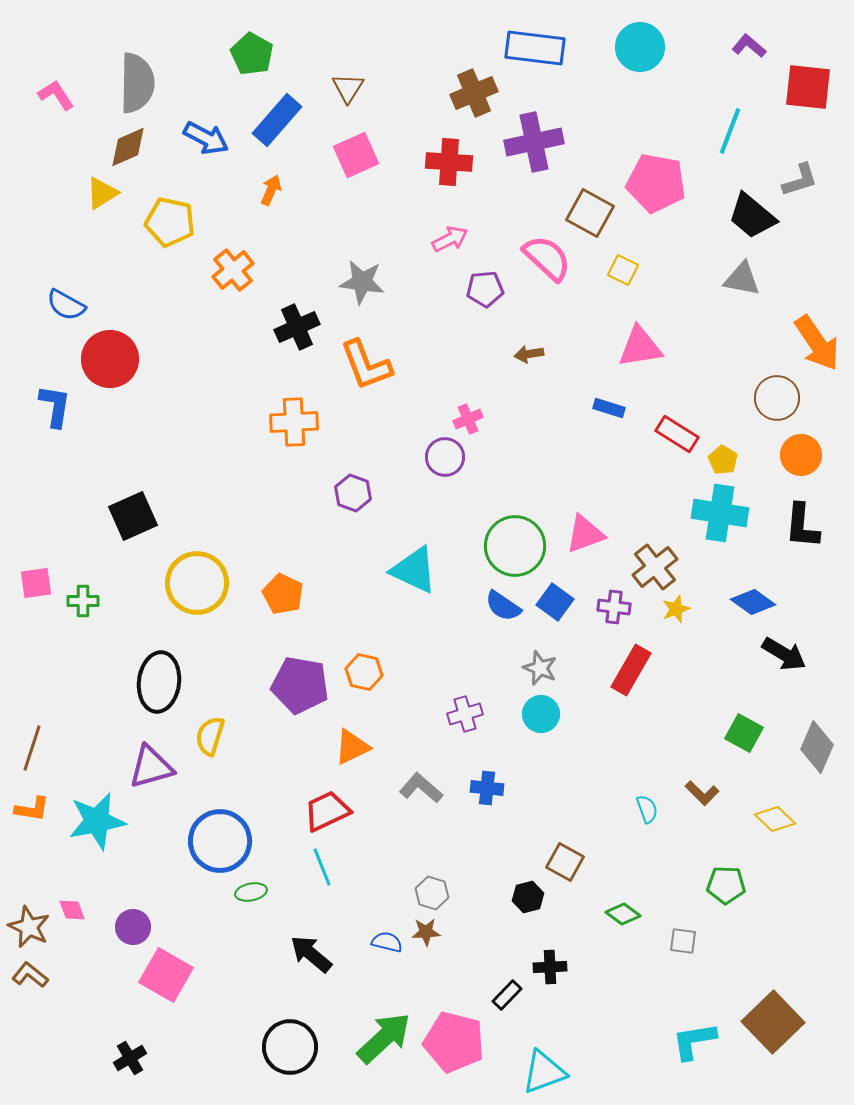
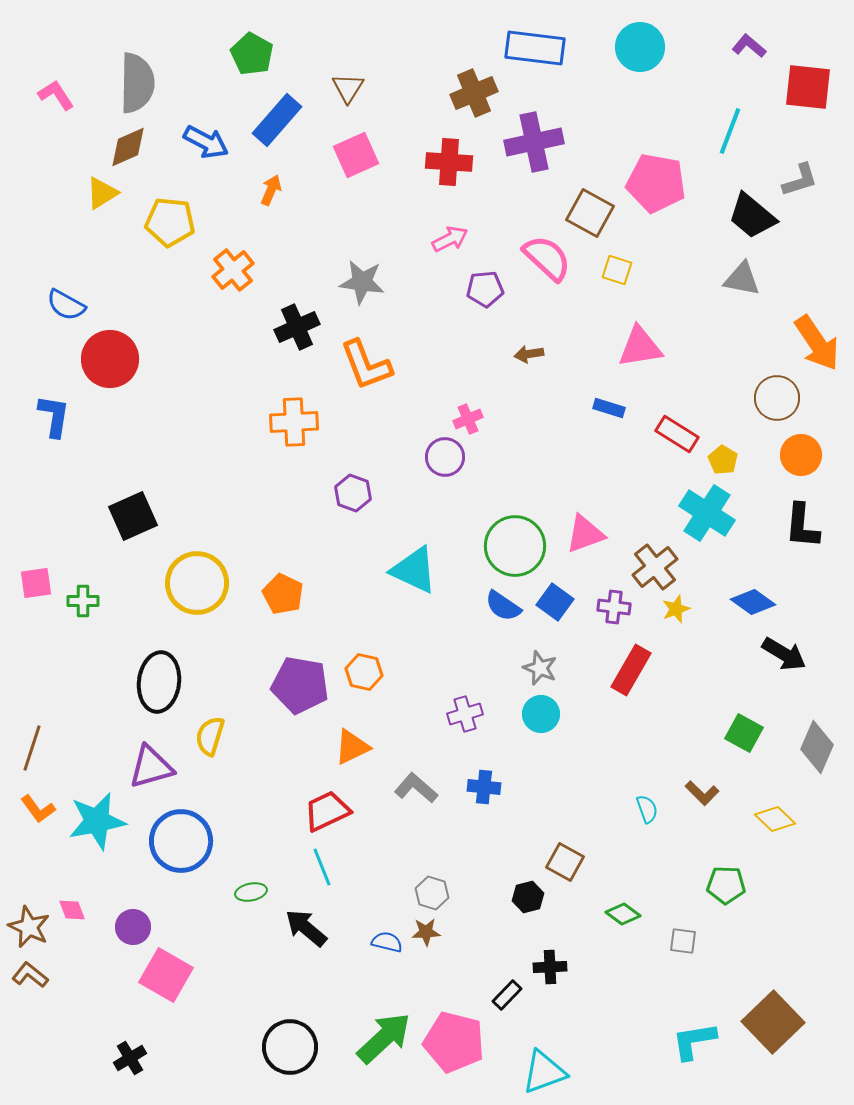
blue arrow at (206, 138): moved 4 px down
yellow pentagon at (170, 222): rotated 6 degrees counterclockwise
yellow square at (623, 270): moved 6 px left; rotated 8 degrees counterclockwise
blue L-shape at (55, 406): moved 1 px left, 10 px down
cyan cross at (720, 513): moved 13 px left; rotated 24 degrees clockwise
gray L-shape at (421, 788): moved 5 px left
blue cross at (487, 788): moved 3 px left, 1 px up
orange L-shape at (32, 809): moved 6 px right; rotated 45 degrees clockwise
blue circle at (220, 841): moved 39 px left
black arrow at (311, 954): moved 5 px left, 26 px up
